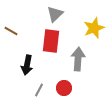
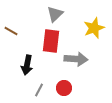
gray arrow: moved 2 px left; rotated 90 degrees clockwise
